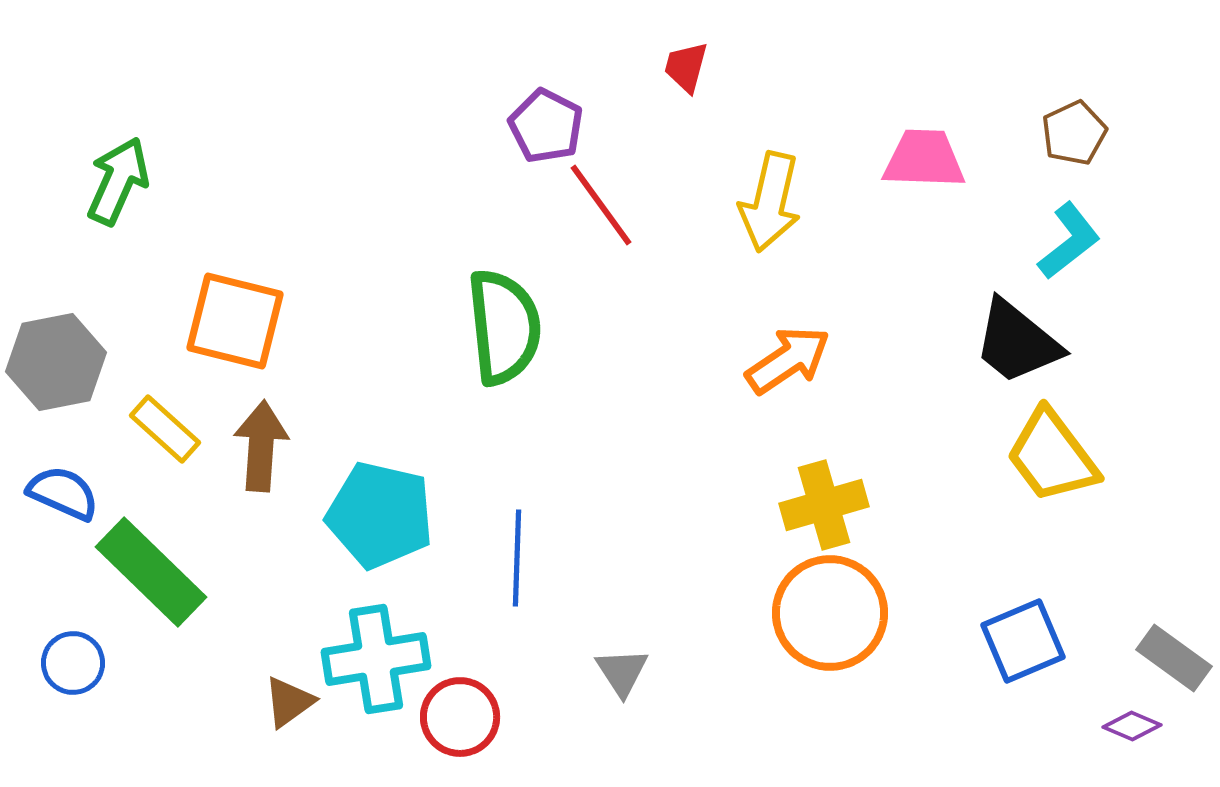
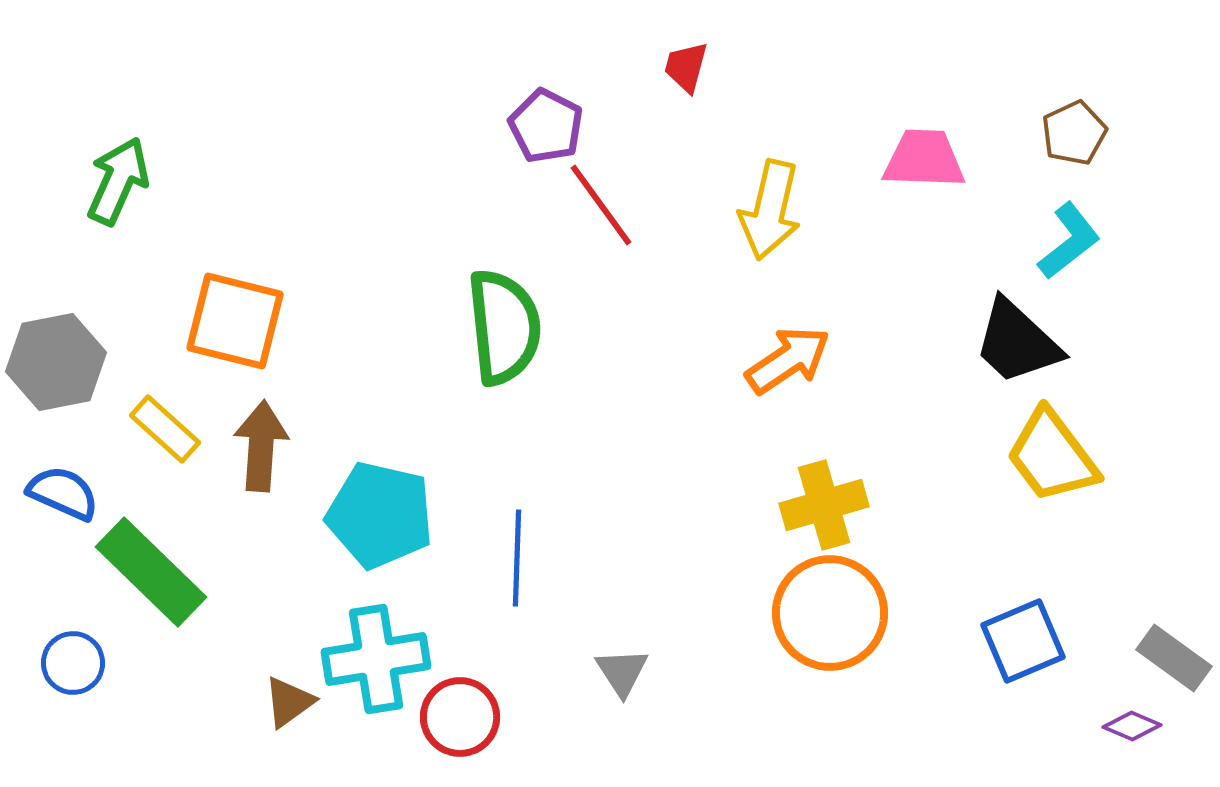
yellow arrow: moved 8 px down
black trapezoid: rotated 4 degrees clockwise
